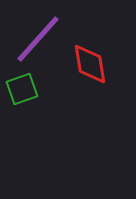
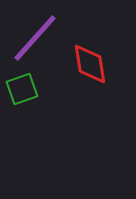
purple line: moved 3 px left, 1 px up
